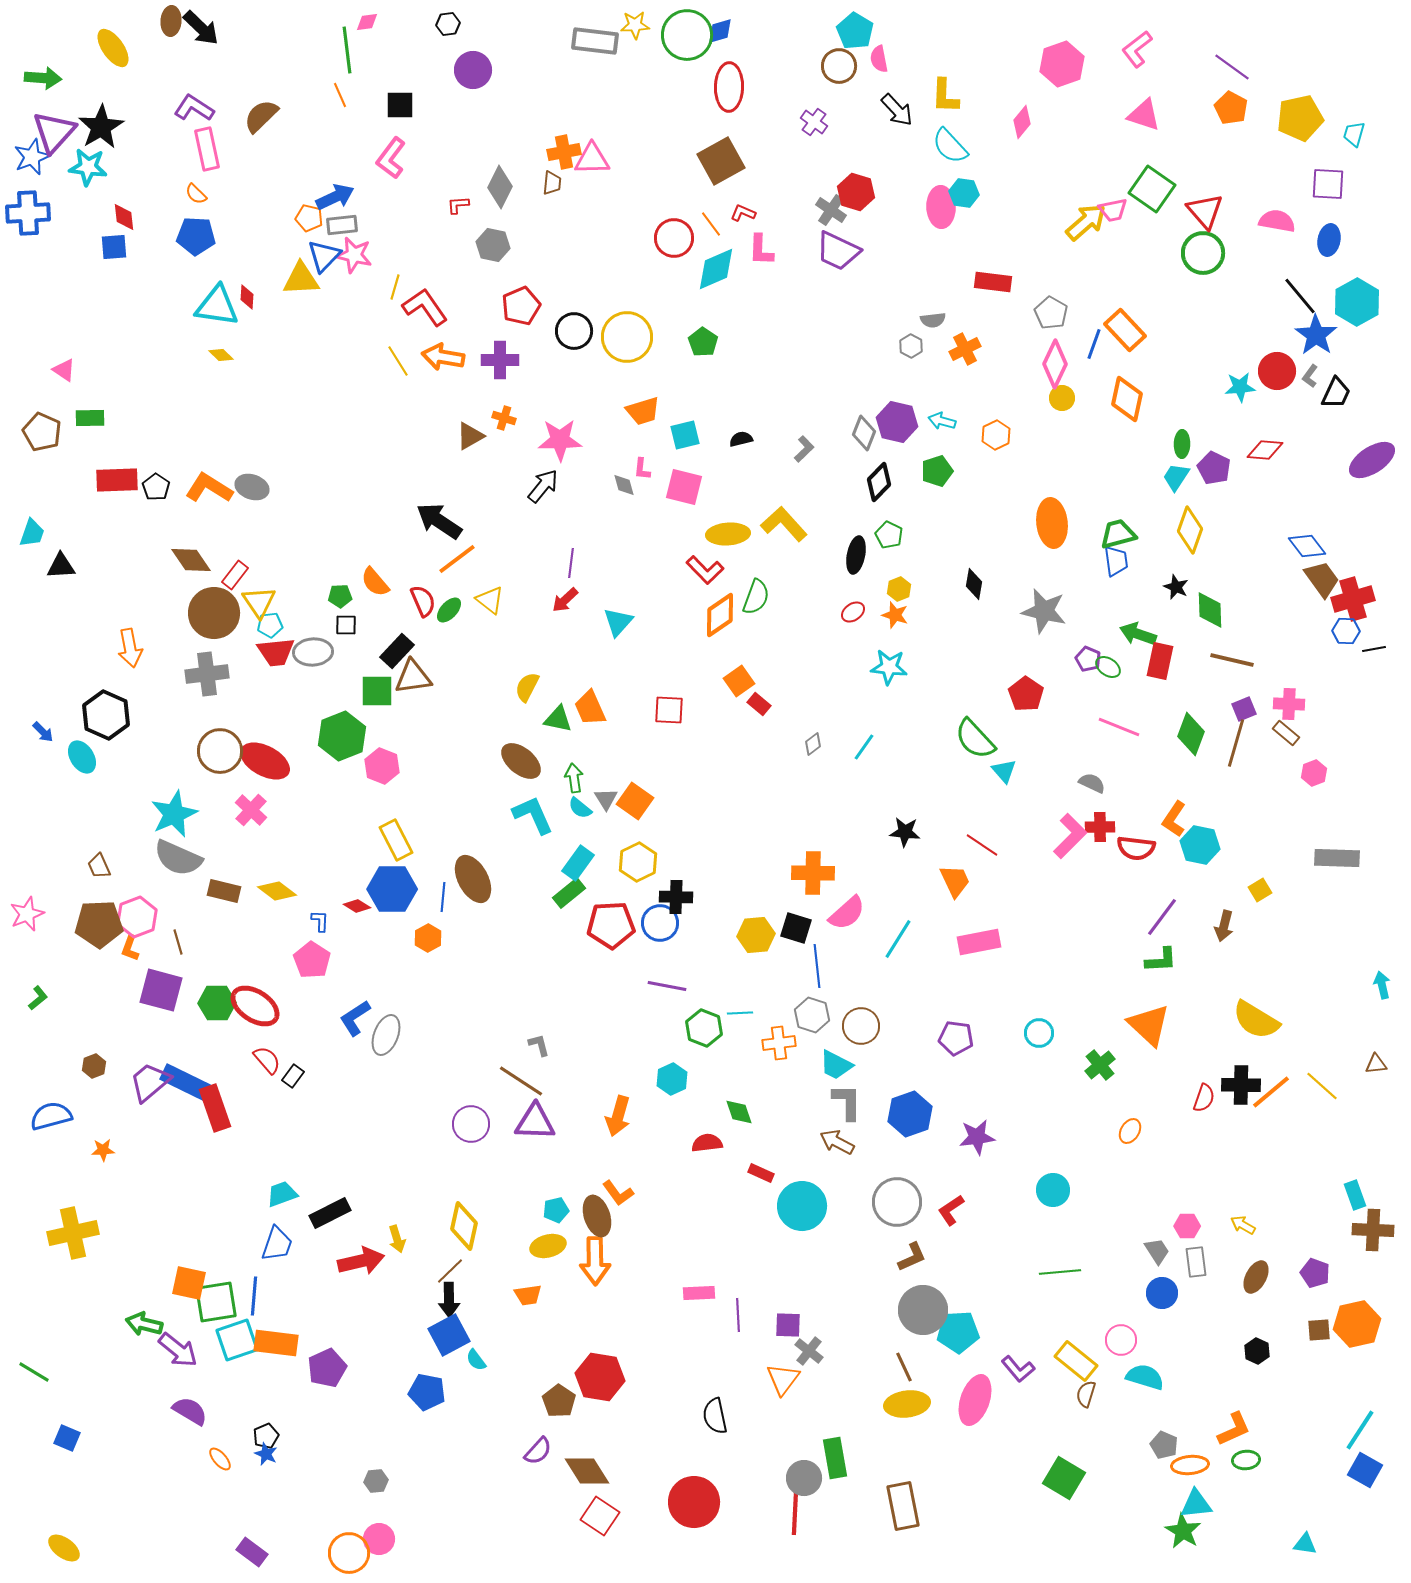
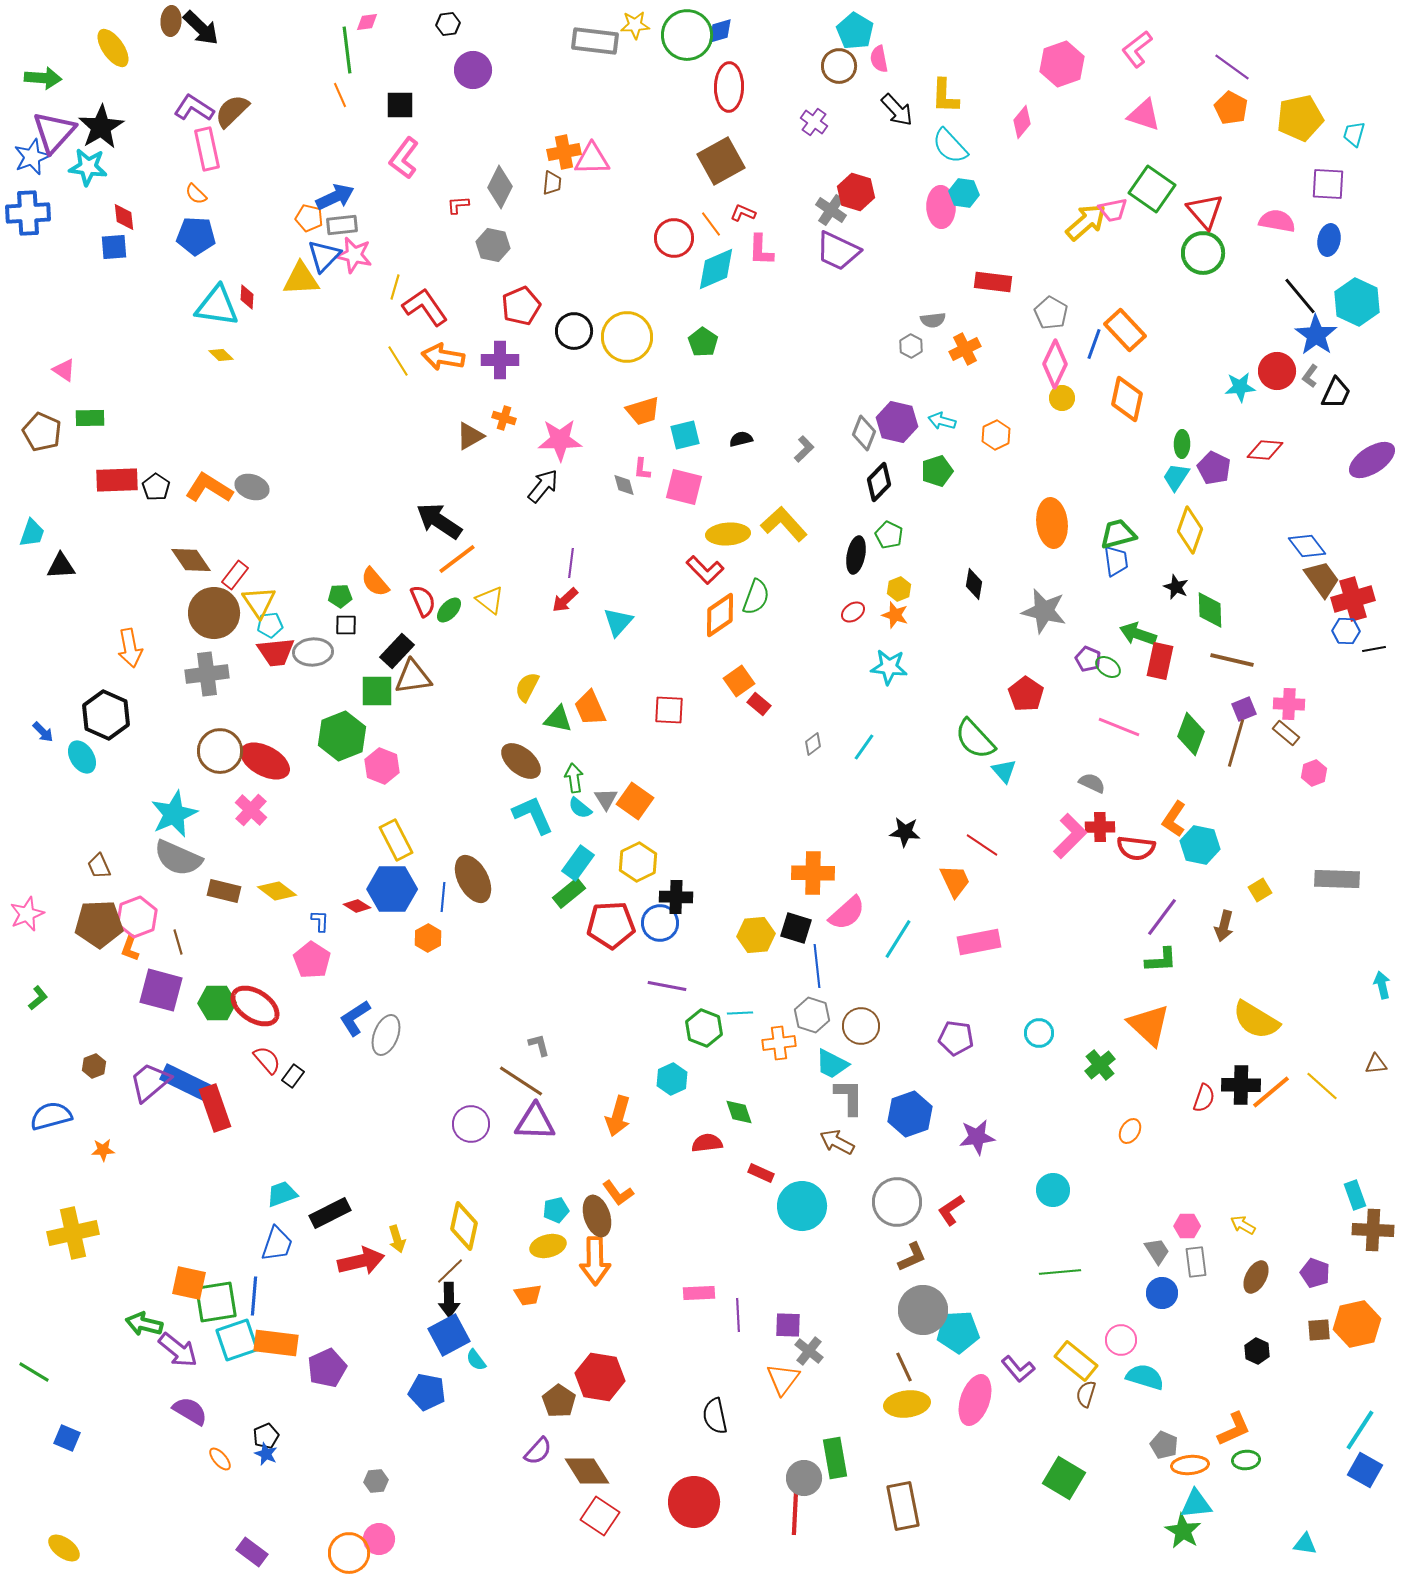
brown semicircle at (261, 116): moved 29 px left, 5 px up
pink L-shape at (391, 158): moved 13 px right
cyan hexagon at (1357, 302): rotated 6 degrees counterclockwise
gray rectangle at (1337, 858): moved 21 px down
cyan trapezoid at (836, 1065): moved 4 px left, 1 px up
gray L-shape at (847, 1102): moved 2 px right, 5 px up
